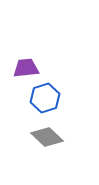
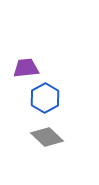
blue hexagon: rotated 12 degrees counterclockwise
